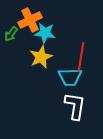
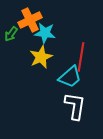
cyan trapezoid: rotated 40 degrees counterclockwise
